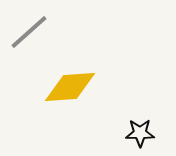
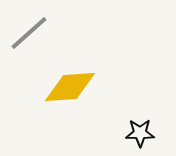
gray line: moved 1 px down
